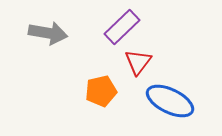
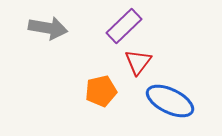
purple rectangle: moved 2 px right, 1 px up
gray arrow: moved 5 px up
